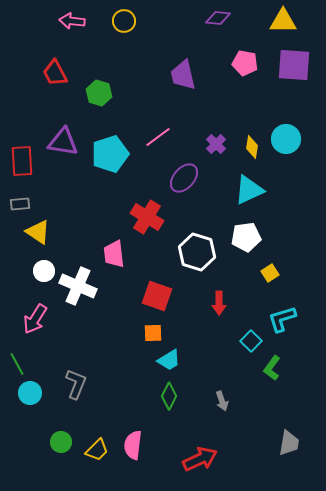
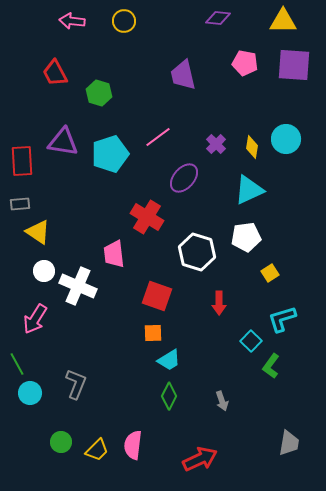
green L-shape at (272, 368): moved 1 px left, 2 px up
